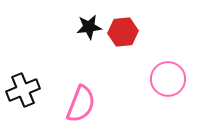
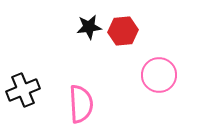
red hexagon: moved 1 px up
pink circle: moved 9 px left, 4 px up
pink semicircle: rotated 24 degrees counterclockwise
